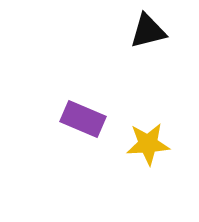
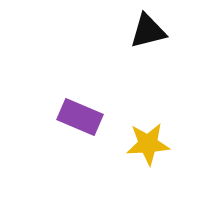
purple rectangle: moved 3 px left, 2 px up
